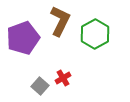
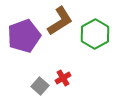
brown L-shape: rotated 32 degrees clockwise
purple pentagon: moved 1 px right, 2 px up
